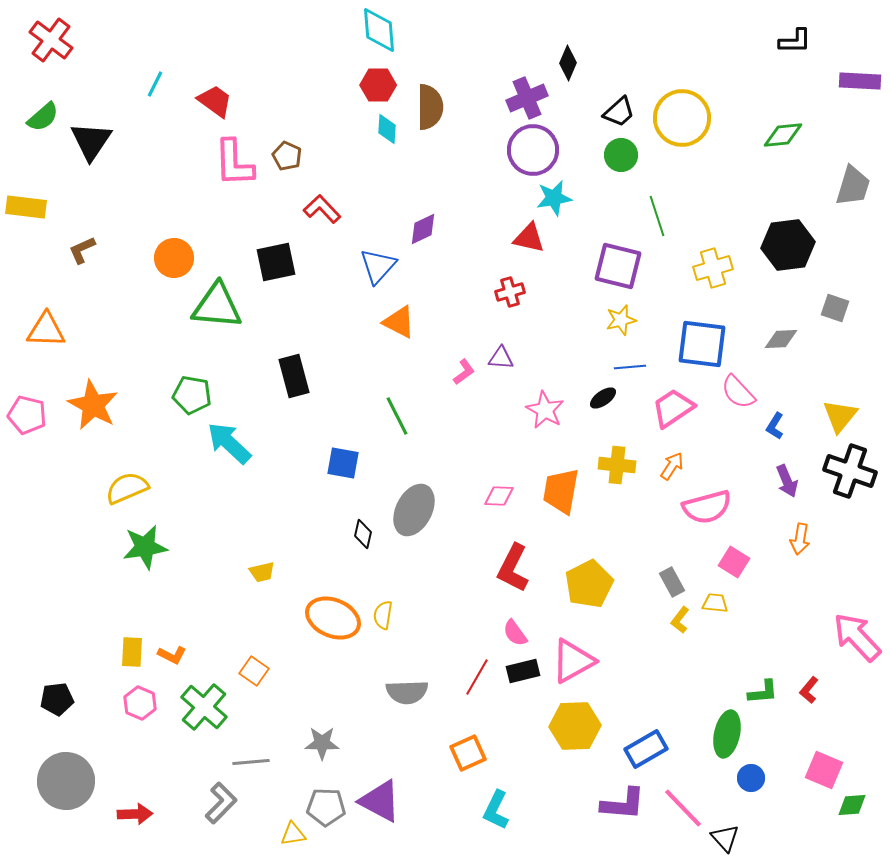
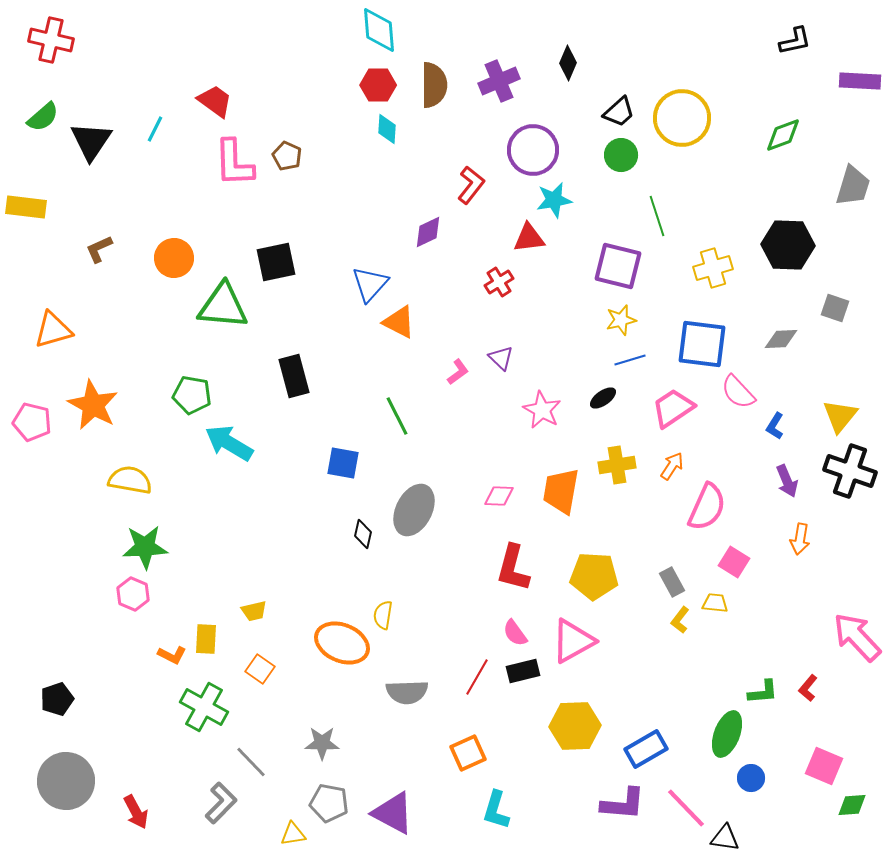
red cross at (51, 40): rotated 24 degrees counterclockwise
black L-shape at (795, 41): rotated 12 degrees counterclockwise
cyan line at (155, 84): moved 45 px down
purple cross at (527, 98): moved 28 px left, 17 px up
brown semicircle at (430, 107): moved 4 px right, 22 px up
green diamond at (783, 135): rotated 15 degrees counterclockwise
cyan star at (554, 198): moved 2 px down
red L-shape at (322, 209): moved 149 px right, 24 px up; rotated 81 degrees clockwise
purple diamond at (423, 229): moved 5 px right, 3 px down
red triangle at (529, 238): rotated 20 degrees counterclockwise
black hexagon at (788, 245): rotated 9 degrees clockwise
brown L-shape at (82, 250): moved 17 px right, 1 px up
blue triangle at (378, 266): moved 8 px left, 18 px down
red cross at (510, 292): moved 11 px left, 10 px up; rotated 16 degrees counterclockwise
green triangle at (217, 306): moved 6 px right
orange triangle at (46, 330): moved 7 px right; rotated 18 degrees counterclockwise
purple triangle at (501, 358): rotated 40 degrees clockwise
blue line at (630, 367): moved 7 px up; rotated 12 degrees counterclockwise
pink L-shape at (464, 372): moved 6 px left
pink star at (545, 410): moved 3 px left
pink pentagon at (27, 415): moved 5 px right, 7 px down
cyan arrow at (229, 443): rotated 12 degrees counterclockwise
yellow cross at (617, 465): rotated 15 degrees counterclockwise
yellow semicircle at (127, 488): moved 3 px right, 8 px up; rotated 33 degrees clockwise
pink semicircle at (707, 507): rotated 51 degrees counterclockwise
green star at (145, 547): rotated 6 degrees clockwise
red L-shape at (513, 568): rotated 12 degrees counterclockwise
yellow trapezoid at (262, 572): moved 8 px left, 39 px down
yellow pentagon at (589, 584): moved 5 px right, 8 px up; rotated 30 degrees clockwise
orange ellipse at (333, 618): moved 9 px right, 25 px down
yellow rectangle at (132, 652): moved 74 px right, 13 px up
pink triangle at (573, 661): moved 20 px up
orange square at (254, 671): moved 6 px right, 2 px up
red L-shape at (809, 690): moved 1 px left, 2 px up
black pentagon at (57, 699): rotated 12 degrees counterclockwise
pink hexagon at (140, 703): moved 7 px left, 109 px up
green cross at (204, 707): rotated 12 degrees counterclockwise
green ellipse at (727, 734): rotated 9 degrees clockwise
gray line at (251, 762): rotated 51 degrees clockwise
pink square at (824, 770): moved 4 px up
purple triangle at (380, 801): moved 13 px right, 12 px down
gray pentagon at (326, 807): moved 3 px right, 4 px up; rotated 9 degrees clockwise
pink line at (683, 808): moved 3 px right
cyan L-shape at (496, 810): rotated 9 degrees counterclockwise
red arrow at (135, 814): moved 1 px right, 2 px up; rotated 64 degrees clockwise
black triangle at (725, 838): rotated 40 degrees counterclockwise
